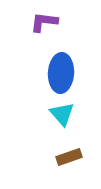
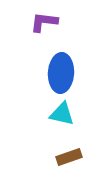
cyan triangle: rotated 36 degrees counterclockwise
